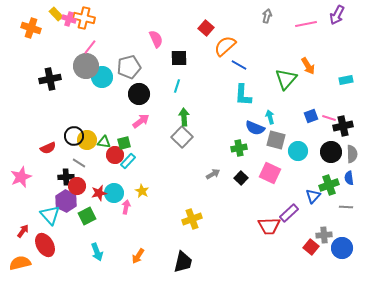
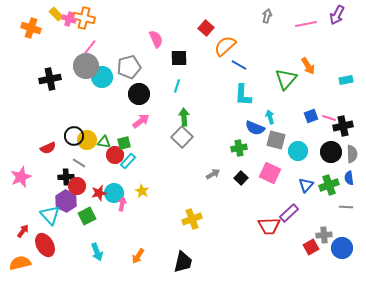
blue triangle at (313, 196): moved 7 px left, 11 px up
pink arrow at (126, 207): moved 4 px left, 3 px up
red square at (311, 247): rotated 21 degrees clockwise
